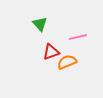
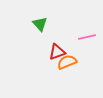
pink line: moved 9 px right
red triangle: moved 6 px right
